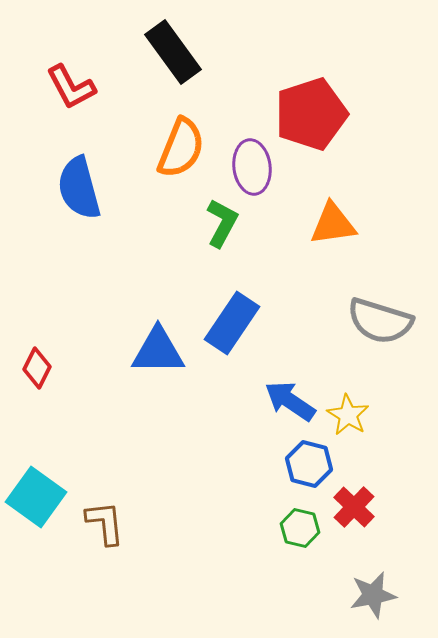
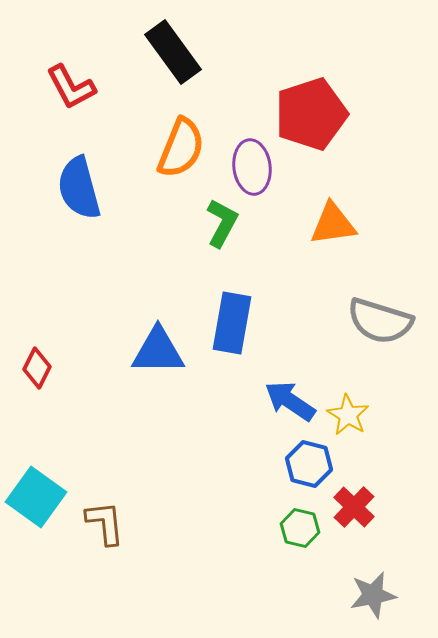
blue rectangle: rotated 24 degrees counterclockwise
